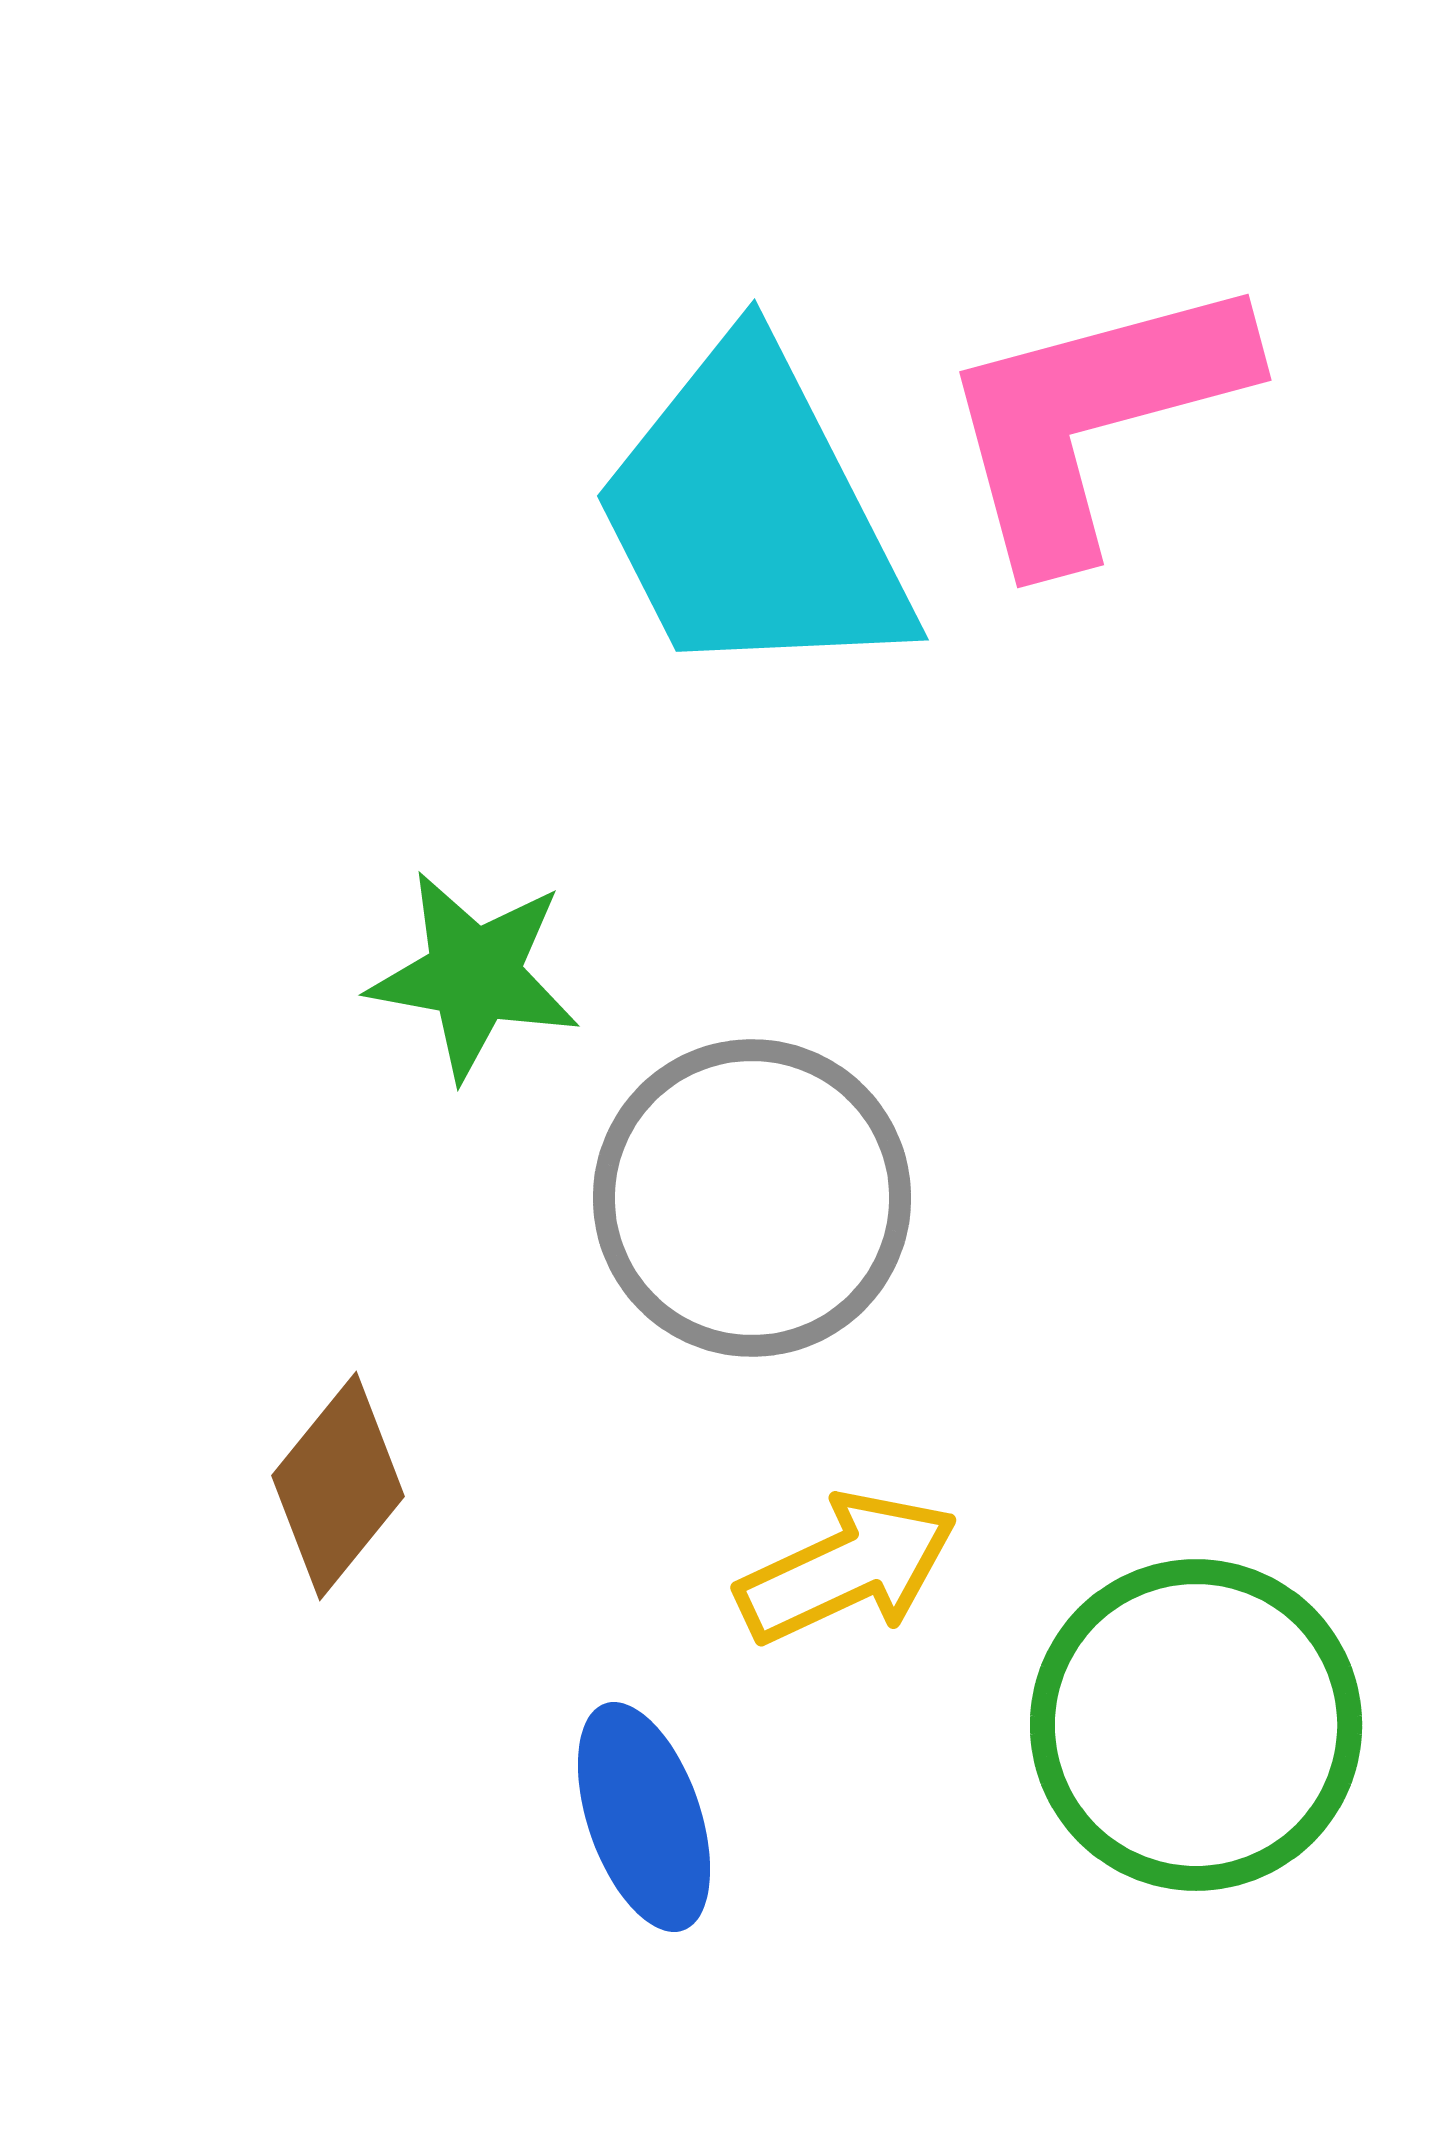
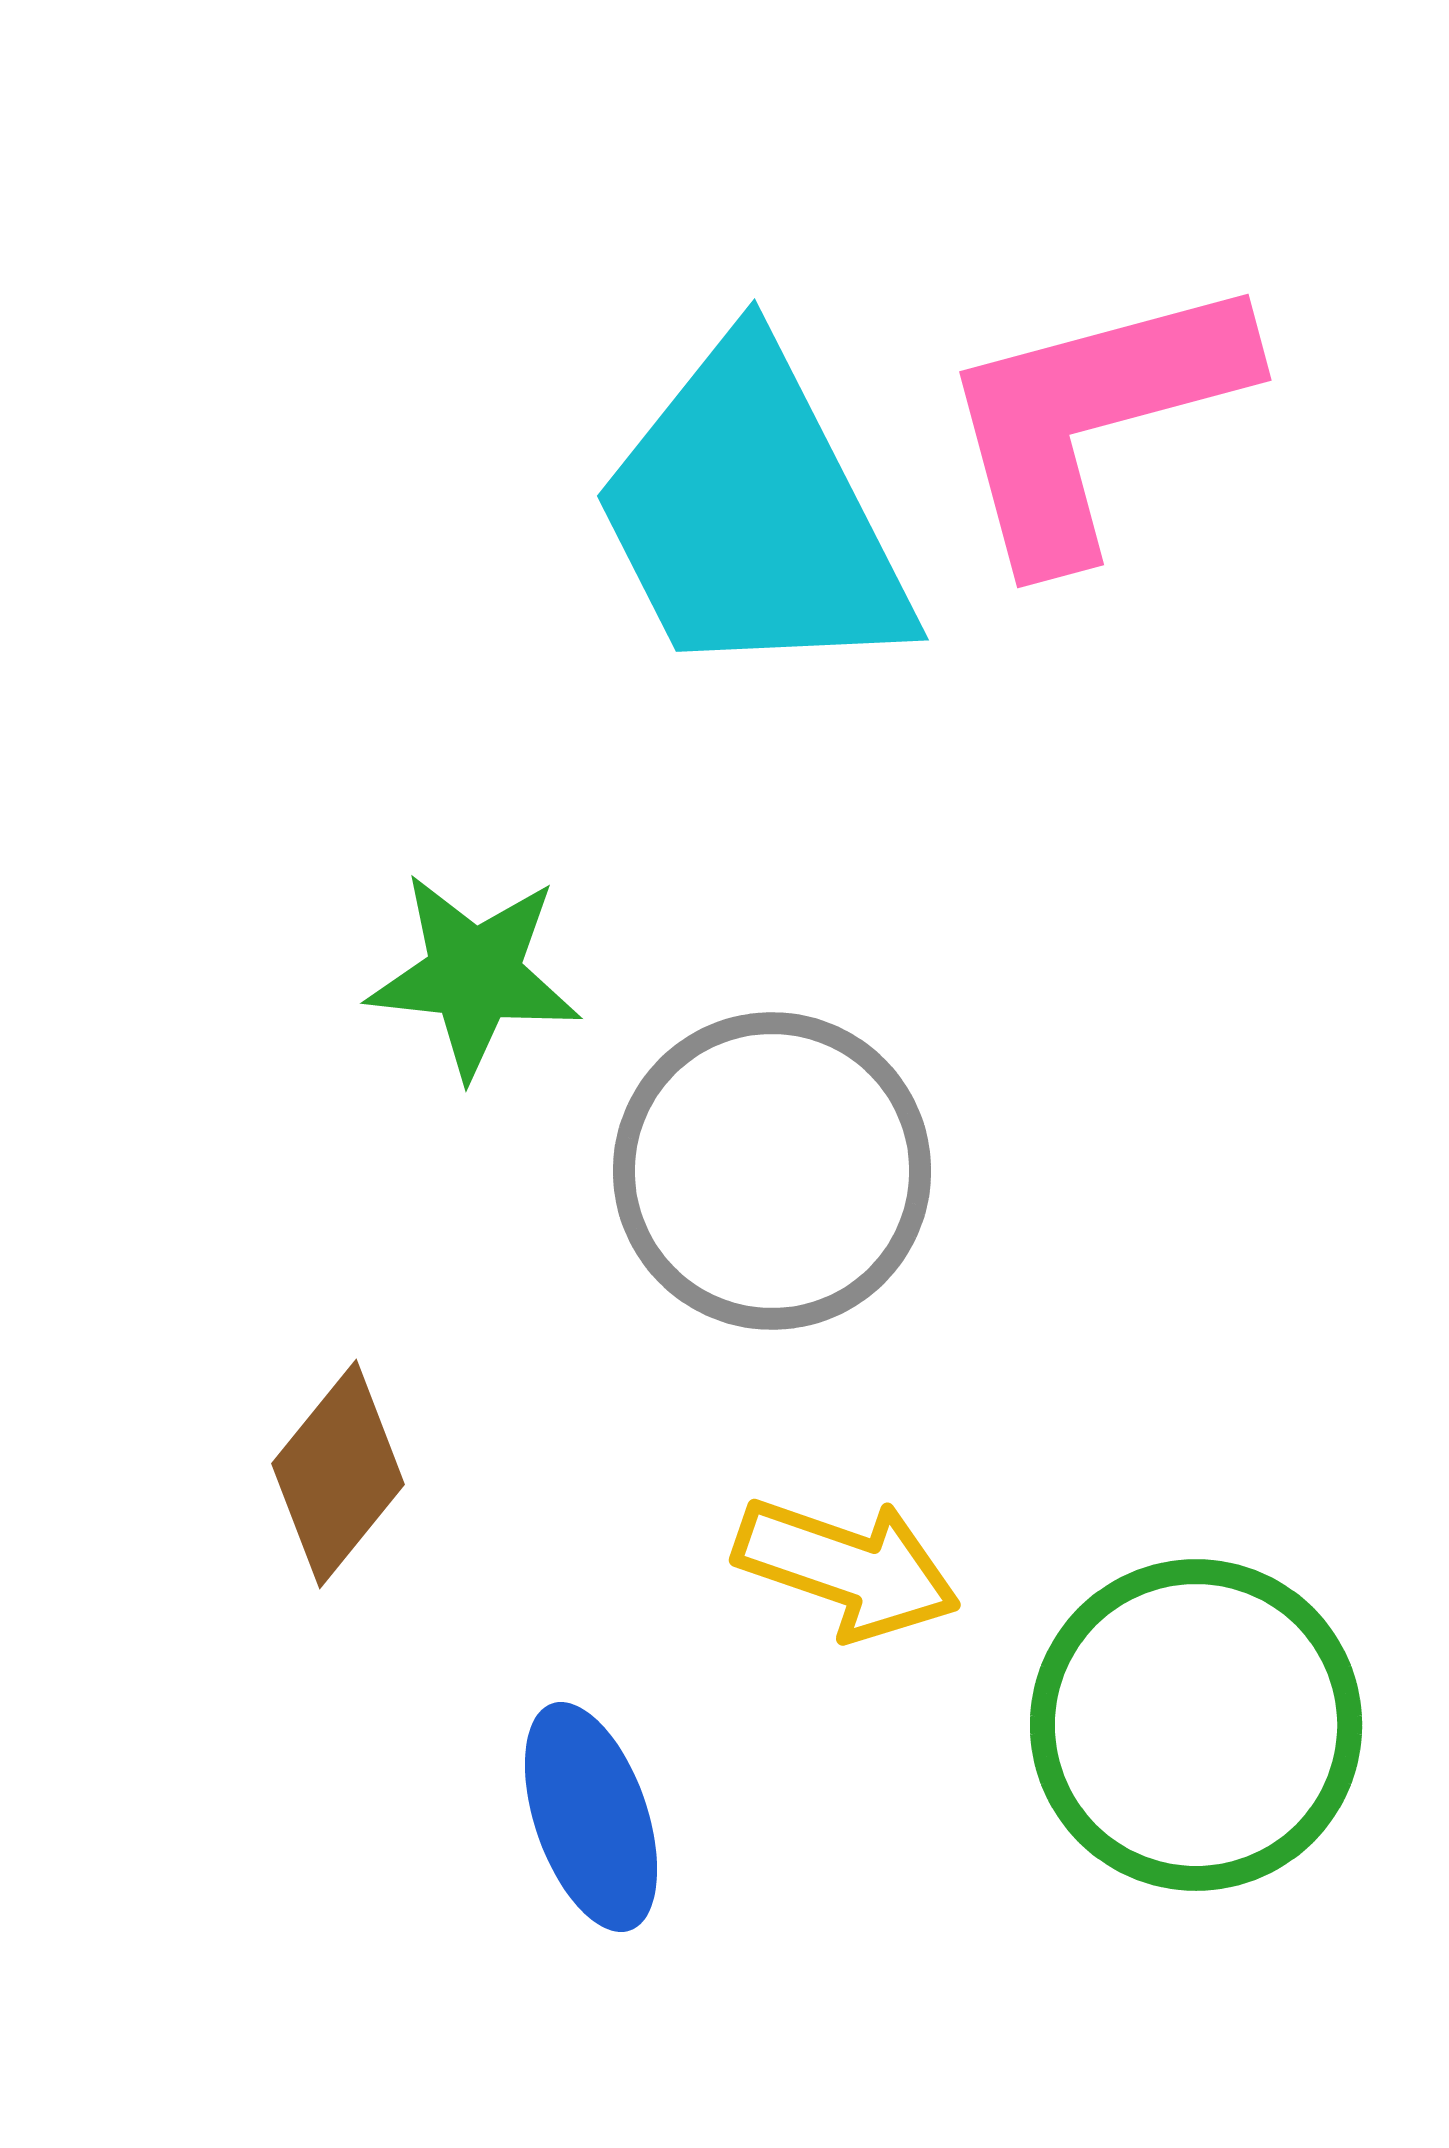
green star: rotated 4 degrees counterclockwise
gray circle: moved 20 px right, 27 px up
brown diamond: moved 12 px up
yellow arrow: rotated 44 degrees clockwise
blue ellipse: moved 53 px left
